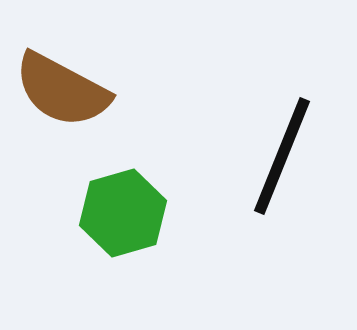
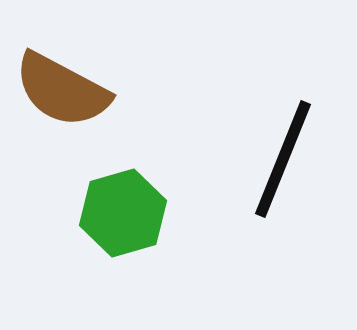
black line: moved 1 px right, 3 px down
